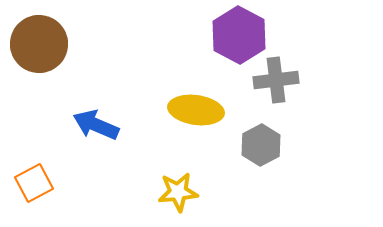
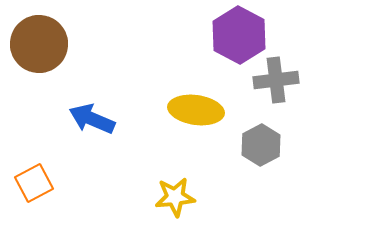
blue arrow: moved 4 px left, 6 px up
yellow star: moved 3 px left, 5 px down
